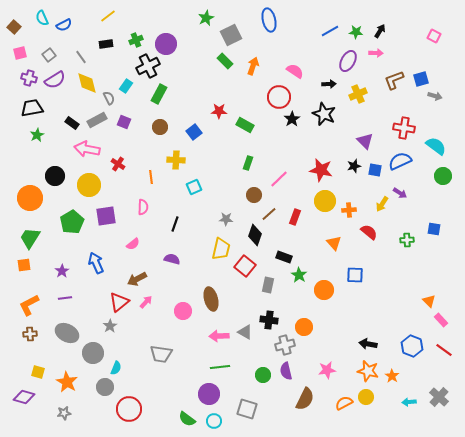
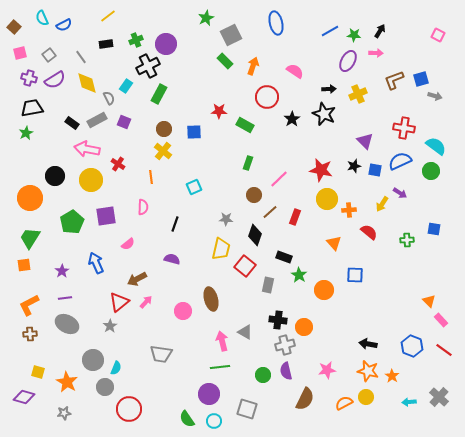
blue ellipse at (269, 20): moved 7 px right, 3 px down
green star at (356, 32): moved 2 px left, 3 px down
pink square at (434, 36): moved 4 px right, 1 px up
black arrow at (329, 84): moved 5 px down
red circle at (279, 97): moved 12 px left
brown circle at (160, 127): moved 4 px right, 2 px down
blue square at (194, 132): rotated 35 degrees clockwise
green star at (37, 135): moved 11 px left, 2 px up
yellow cross at (176, 160): moved 13 px left, 9 px up; rotated 36 degrees clockwise
green circle at (443, 176): moved 12 px left, 5 px up
yellow circle at (89, 185): moved 2 px right, 5 px up
yellow circle at (325, 201): moved 2 px right, 2 px up
brown line at (269, 214): moved 1 px right, 2 px up
pink semicircle at (133, 244): moved 5 px left
black cross at (269, 320): moved 9 px right
gray ellipse at (67, 333): moved 9 px up
pink arrow at (219, 336): moved 3 px right, 5 px down; rotated 78 degrees clockwise
gray circle at (93, 353): moved 7 px down
green semicircle at (187, 419): rotated 18 degrees clockwise
